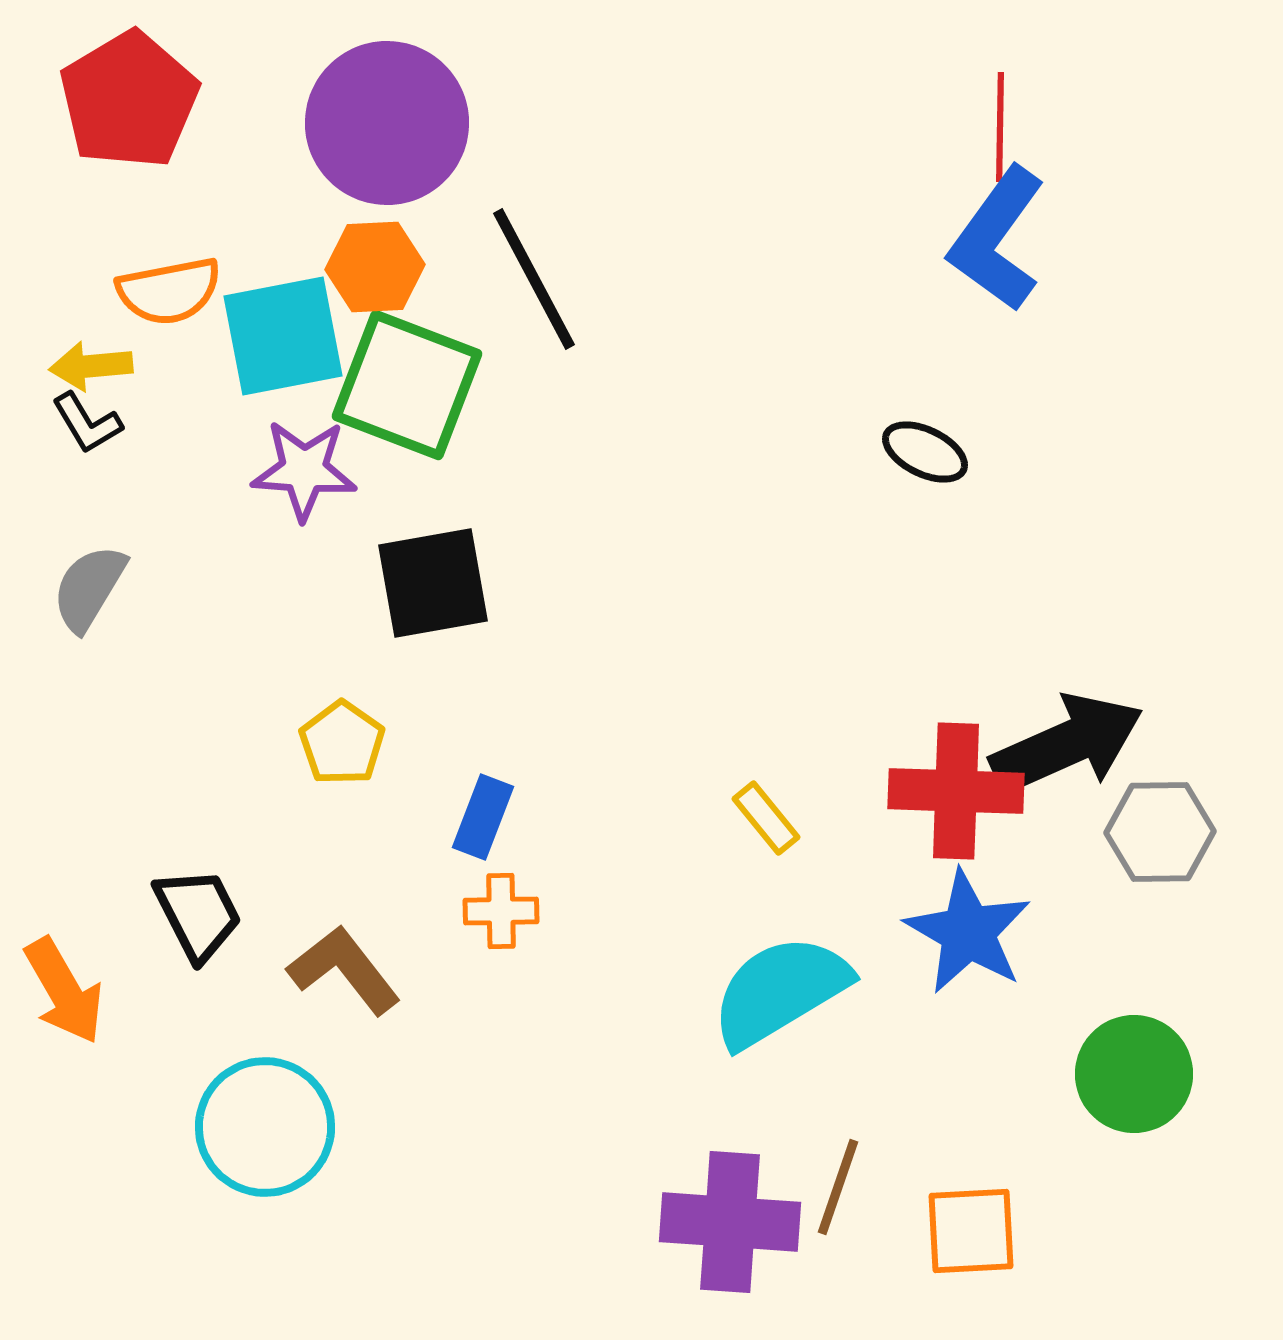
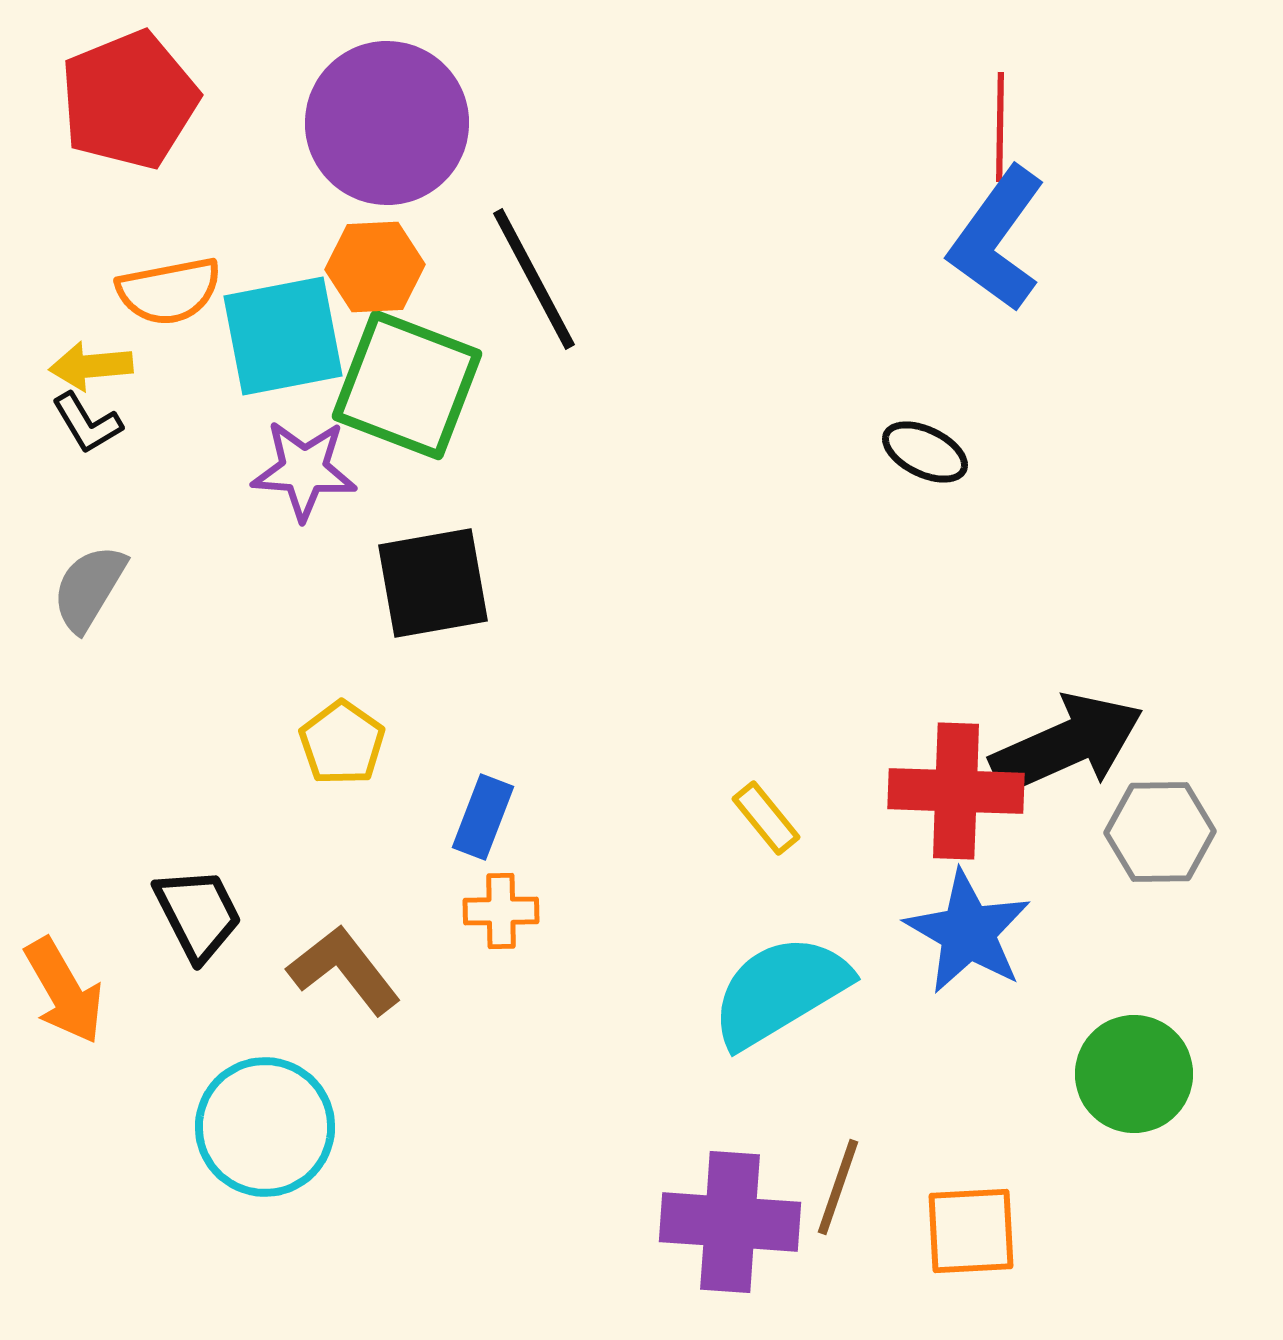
red pentagon: rotated 9 degrees clockwise
